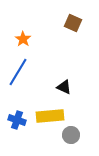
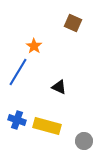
orange star: moved 11 px right, 7 px down
black triangle: moved 5 px left
yellow rectangle: moved 3 px left, 10 px down; rotated 20 degrees clockwise
gray circle: moved 13 px right, 6 px down
